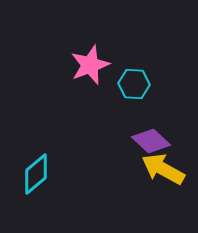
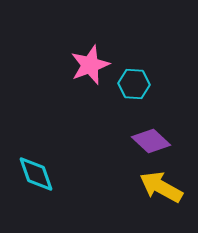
yellow arrow: moved 2 px left, 18 px down
cyan diamond: rotated 69 degrees counterclockwise
